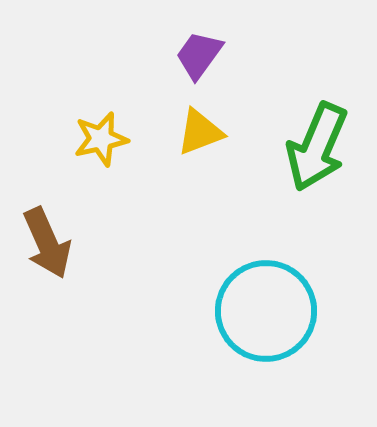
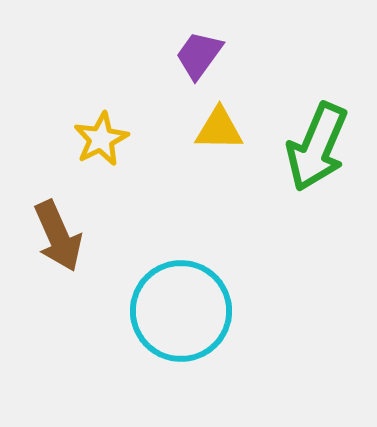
yellow triangle: moved 19 px right, 3 px up; rotated 22 degrees clockwise
yellow star: rotated 14 degrees counterclockwise
brown arrow: moved 11 px right, 7 px up
cyan circle: moved 85 px left
